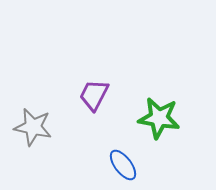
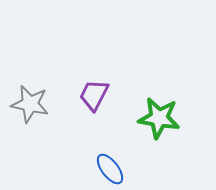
gray star: moved 3 px left, 23 px up
blue ellipse: moved 13 px left, 4 px down
